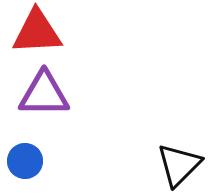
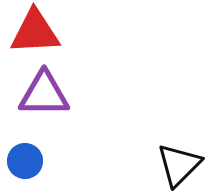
red triangle: moved 2 px left
